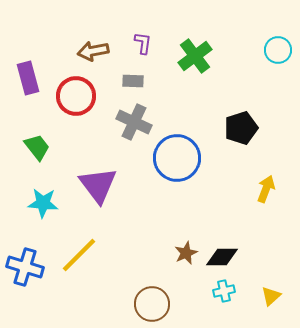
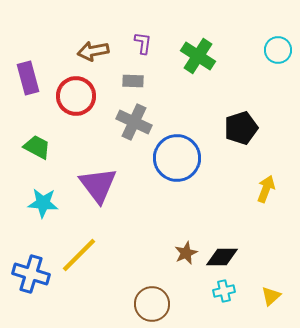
green cross: moved 3 px right; rotated 20 degrees counterclockwise
green trapezoid: rotated 24 degrees counterclockwise
blue cross: moved 6 px right, 7 px down
